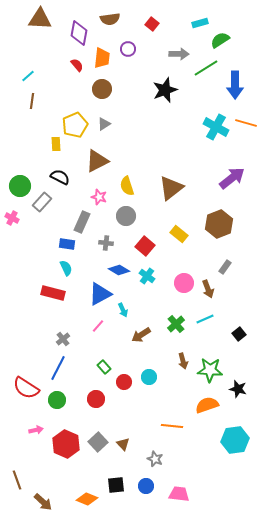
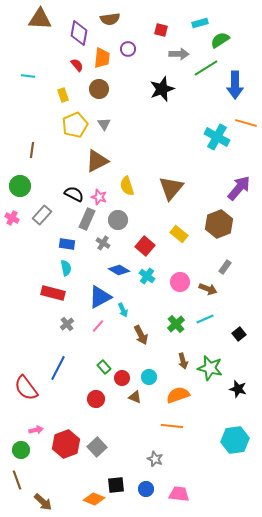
red square at (152, 24): moved 9 px right, 6 px down; rotated 24 degrees counterclockwise
cyan line at (28, 76): rotated 48 degrees clockwise
brown circle at (102, 89): moved 3 px left
black star at (165, 90): moved 3 px left, 1 px up
brown line at (32, 101): moved 49 px down
gray triangle at (104, 124): rotated 32 degrees counterclockwise
cyan cross at (216, 127): moved 1 px right, 10 px down
yellow rectangle at (56, 144): moved 7 px right, 49 px up; rotated 16 degrees counterclockwise
black semicircle at (60, 177): moved 14 px right, 17 px down
purple arrow at (232, 178): moved 7 px right, 10 px down; rotated 12 degrees counterclockwise
brown triangle at (171, 188): rotated 12 degrees counterclockwise
gray rectangle at (42, 202): moved 13 px down
gray circle at (126, 216): moved 8 px left, 4 px down
gray rectangle at (82, 222): moved 5 px right, 3 px up
gray cross at (106, 243): moved 3 px left; rotated 24 degrees clockwise
cyan semicircle at (66, 268): rotated 14 degrees clockwise
pink circle at (184, 283): moved 4 px left, 1 px up
brown arrow at (208, 289): rotated 48 degrees counterclockwise
blue triangle at (100, 294): moved 3 px down
brown arrow at (141, 335): rotated 84 degrees counterclockwise
gray cross at (63, 339): moved 4 px right, 15 px up
green star at (210, 370): moved 2 px up; rotated 10 degrees clockwise
red circle at (124, 382): moved 2 px left, 4 px up
red semicircle at (26, 388): rotated 20 degrees clockwise
green circle at (57, 400): moved 36 px left, 50 px down
orange semicircle at (207, 405): moved 29 px left, 10 px up
gray square at (98, 442): moved 1 px left, 5 px down
red hexagon at (66, 444): rotated 16 degrees clockwise
brown triangle at (123, 444): moved 12 px right, 47 px up; rotated 24 degrees counterclockwise
blue circle at (146, 486): moved 3 px down
orange diamond at (87, 499): moved 7 px right
